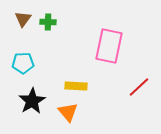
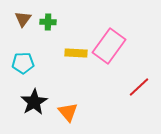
pink rectangle: rotated 24 degrees clockwise
yellow rectangle: moved 33 px up
black star: moved 2 px right, 1 px down
